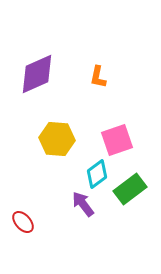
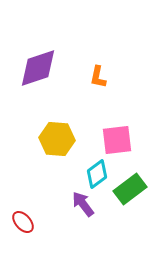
purple diamond: moved 1 px right, 6 px up; rotated 6 degrees clockwise
pink square: rotated 12 degrees clockwise
